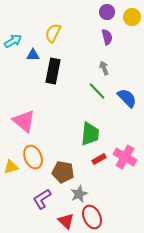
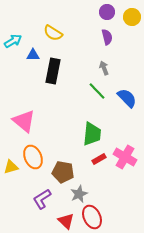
yellow semicircle: rotated 84 degrees counterclockwise
green trapezoid: moved 2 px right
